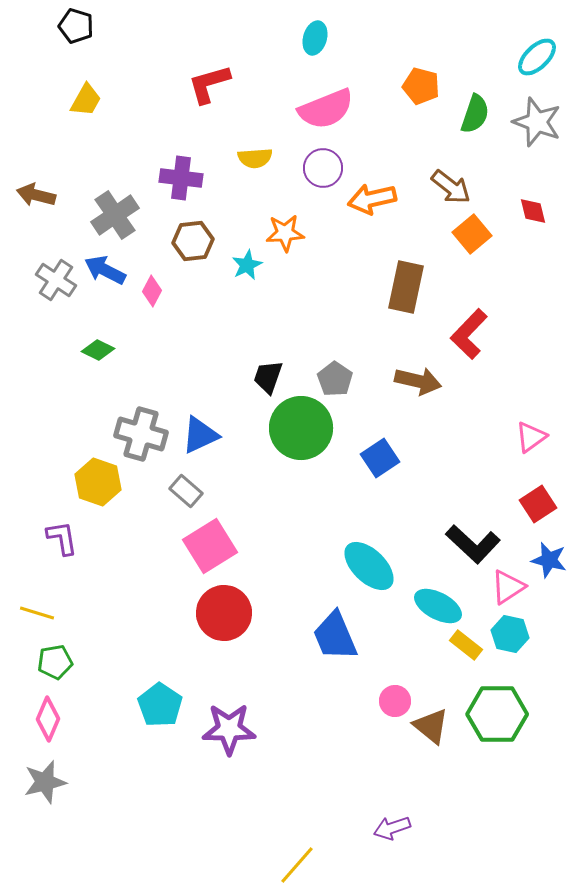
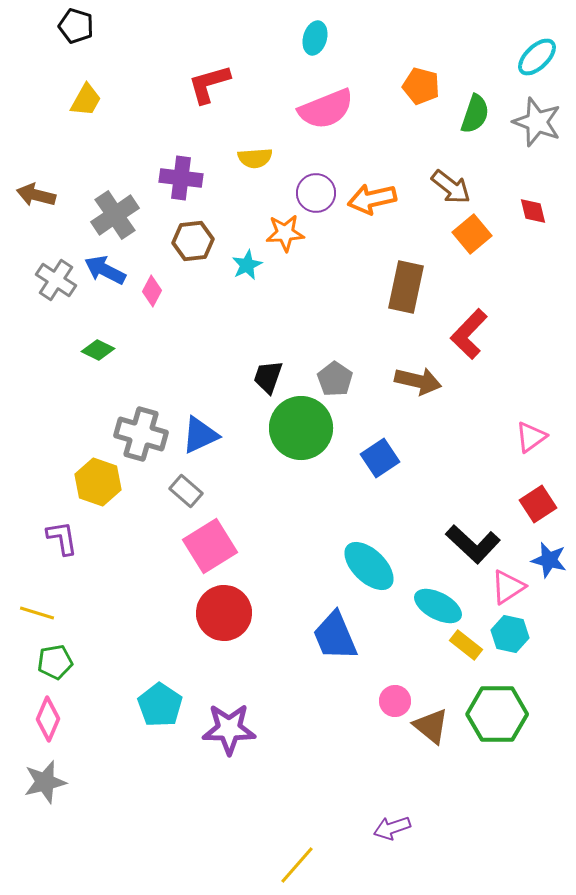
purple circle at (323, 168): moved 7 px left, 25 px down
